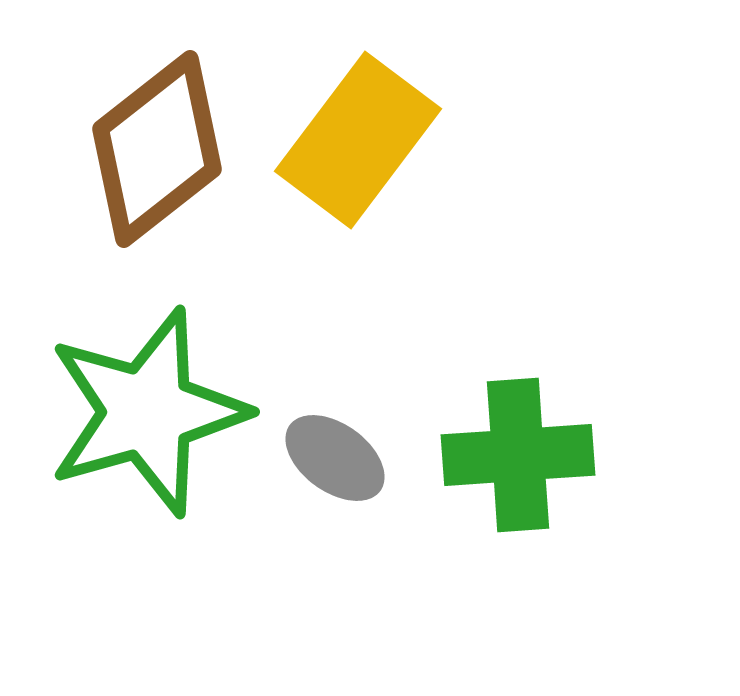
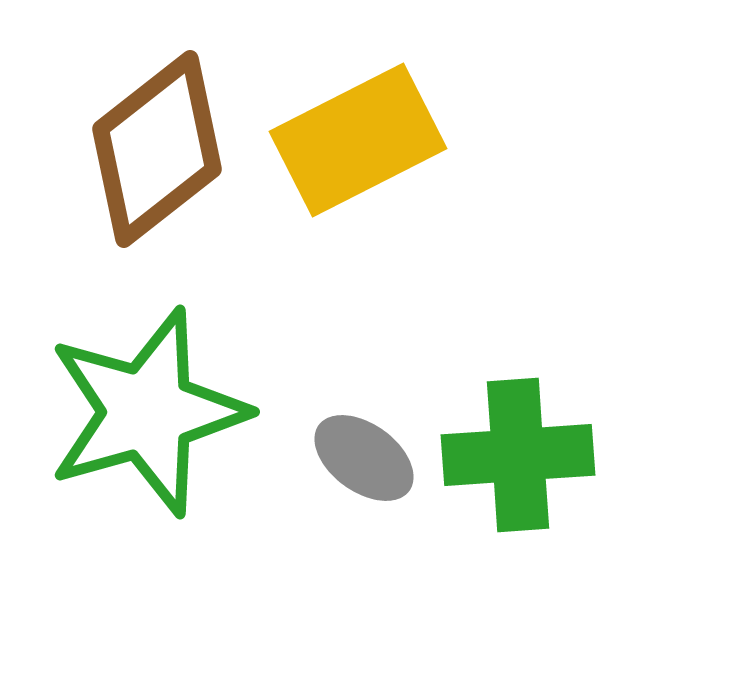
yellow rectangle: rotated 26 degrees clockwise
gray ellipse: moved 29 px right
